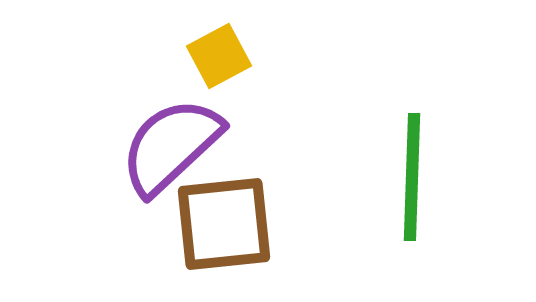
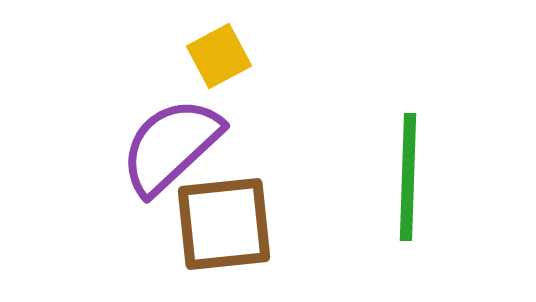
green line: moved 4 px left
